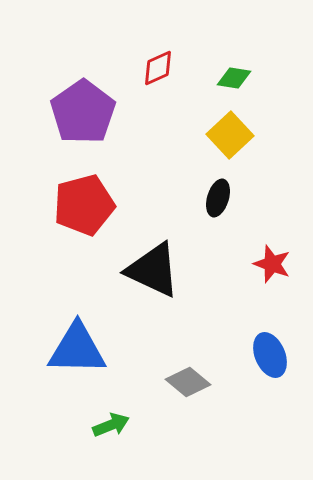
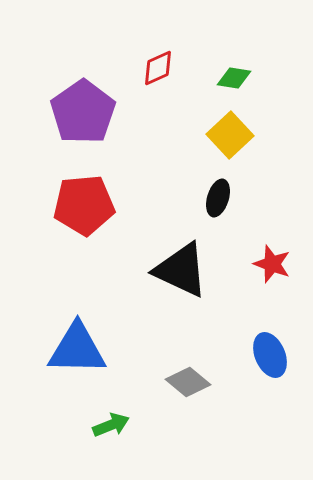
red pentagon: rotated 10 degrees clockwise
black triangle: moved 28 px right
